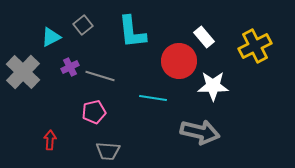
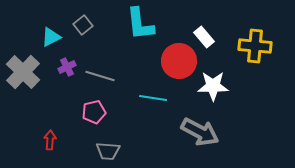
cyan L-shape: moved 8 px right, 8 px up
yellow cross: rotated 32 degrees clockwise
purple cross: moved 3 px left
gray arrow: rotated 15 degrees clockwise
